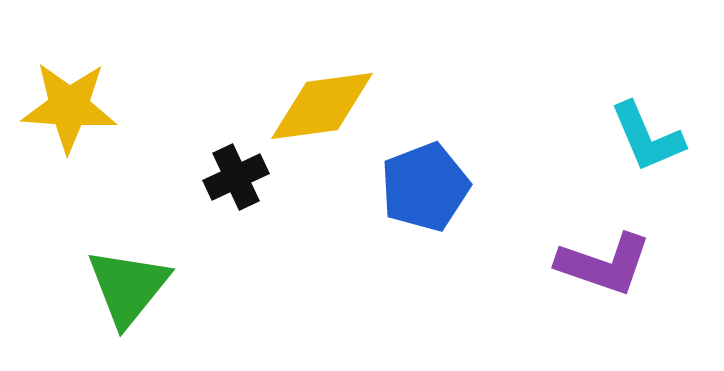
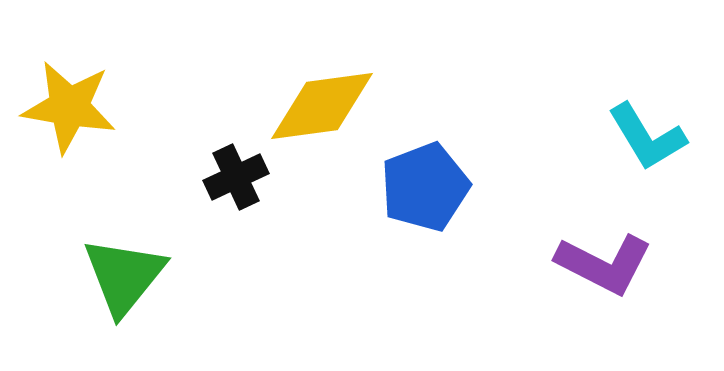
yellow star: rotated 6 degrees clockwise
cyan L-shape: rotated 8 degrees counterclockwise
purple L-shape: rotated 8 degrees clockwise
green triangle: moved 4 px left, 11 px up
